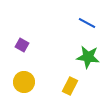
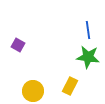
blue line: moved 1 px right, 7 px down; rotated 54 degrees clockwise
purple square: moved 4 px left
yellow circle: moved 9 px right, 9 px down
